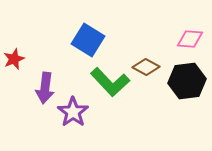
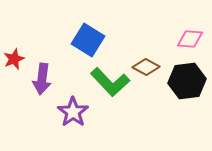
purple arrow: moved 3 px left, 9 px up
